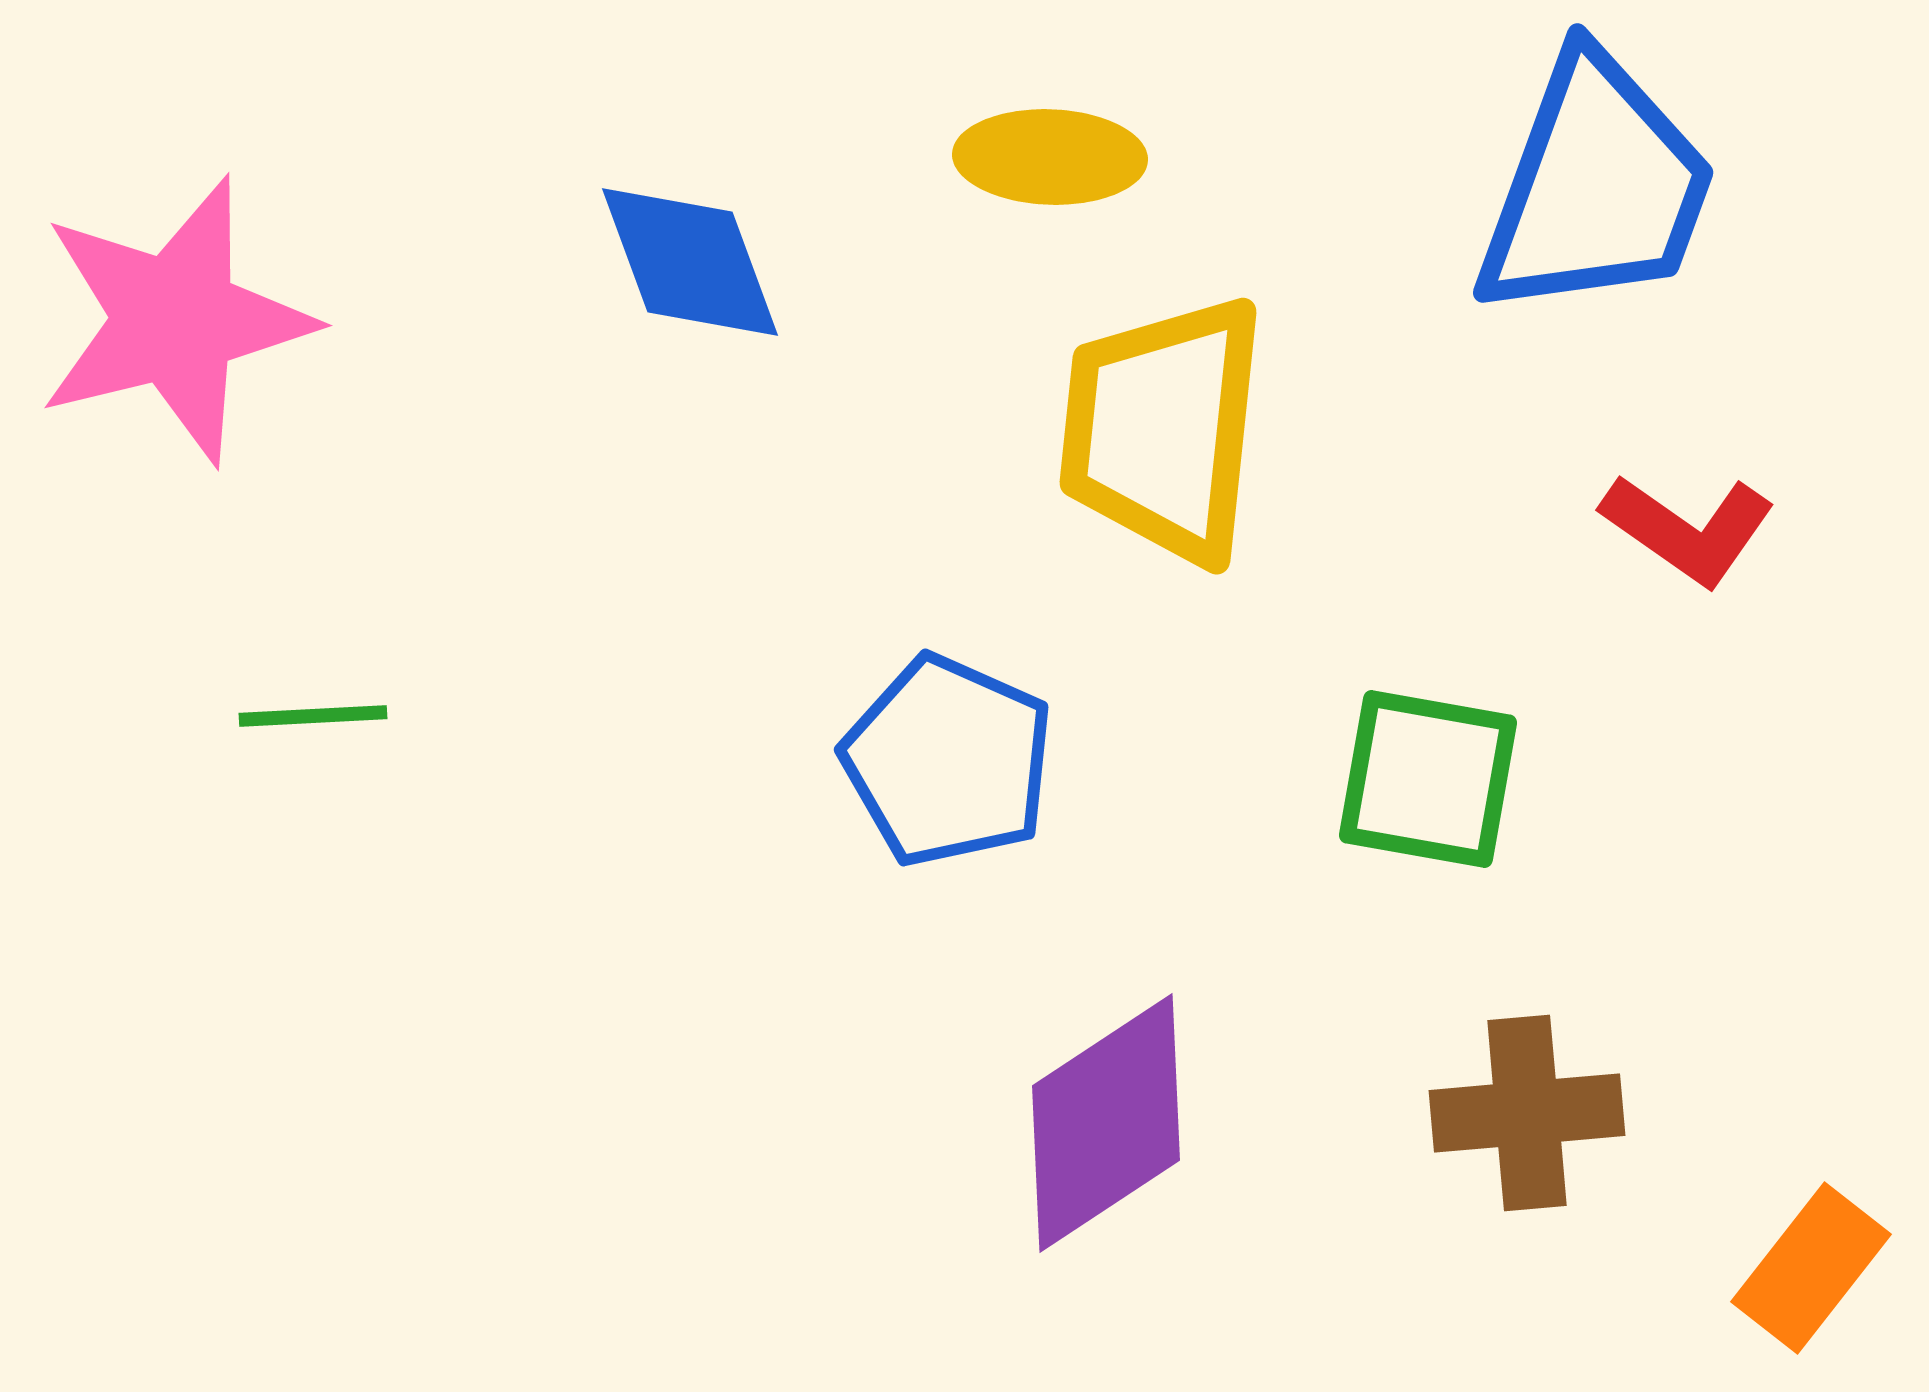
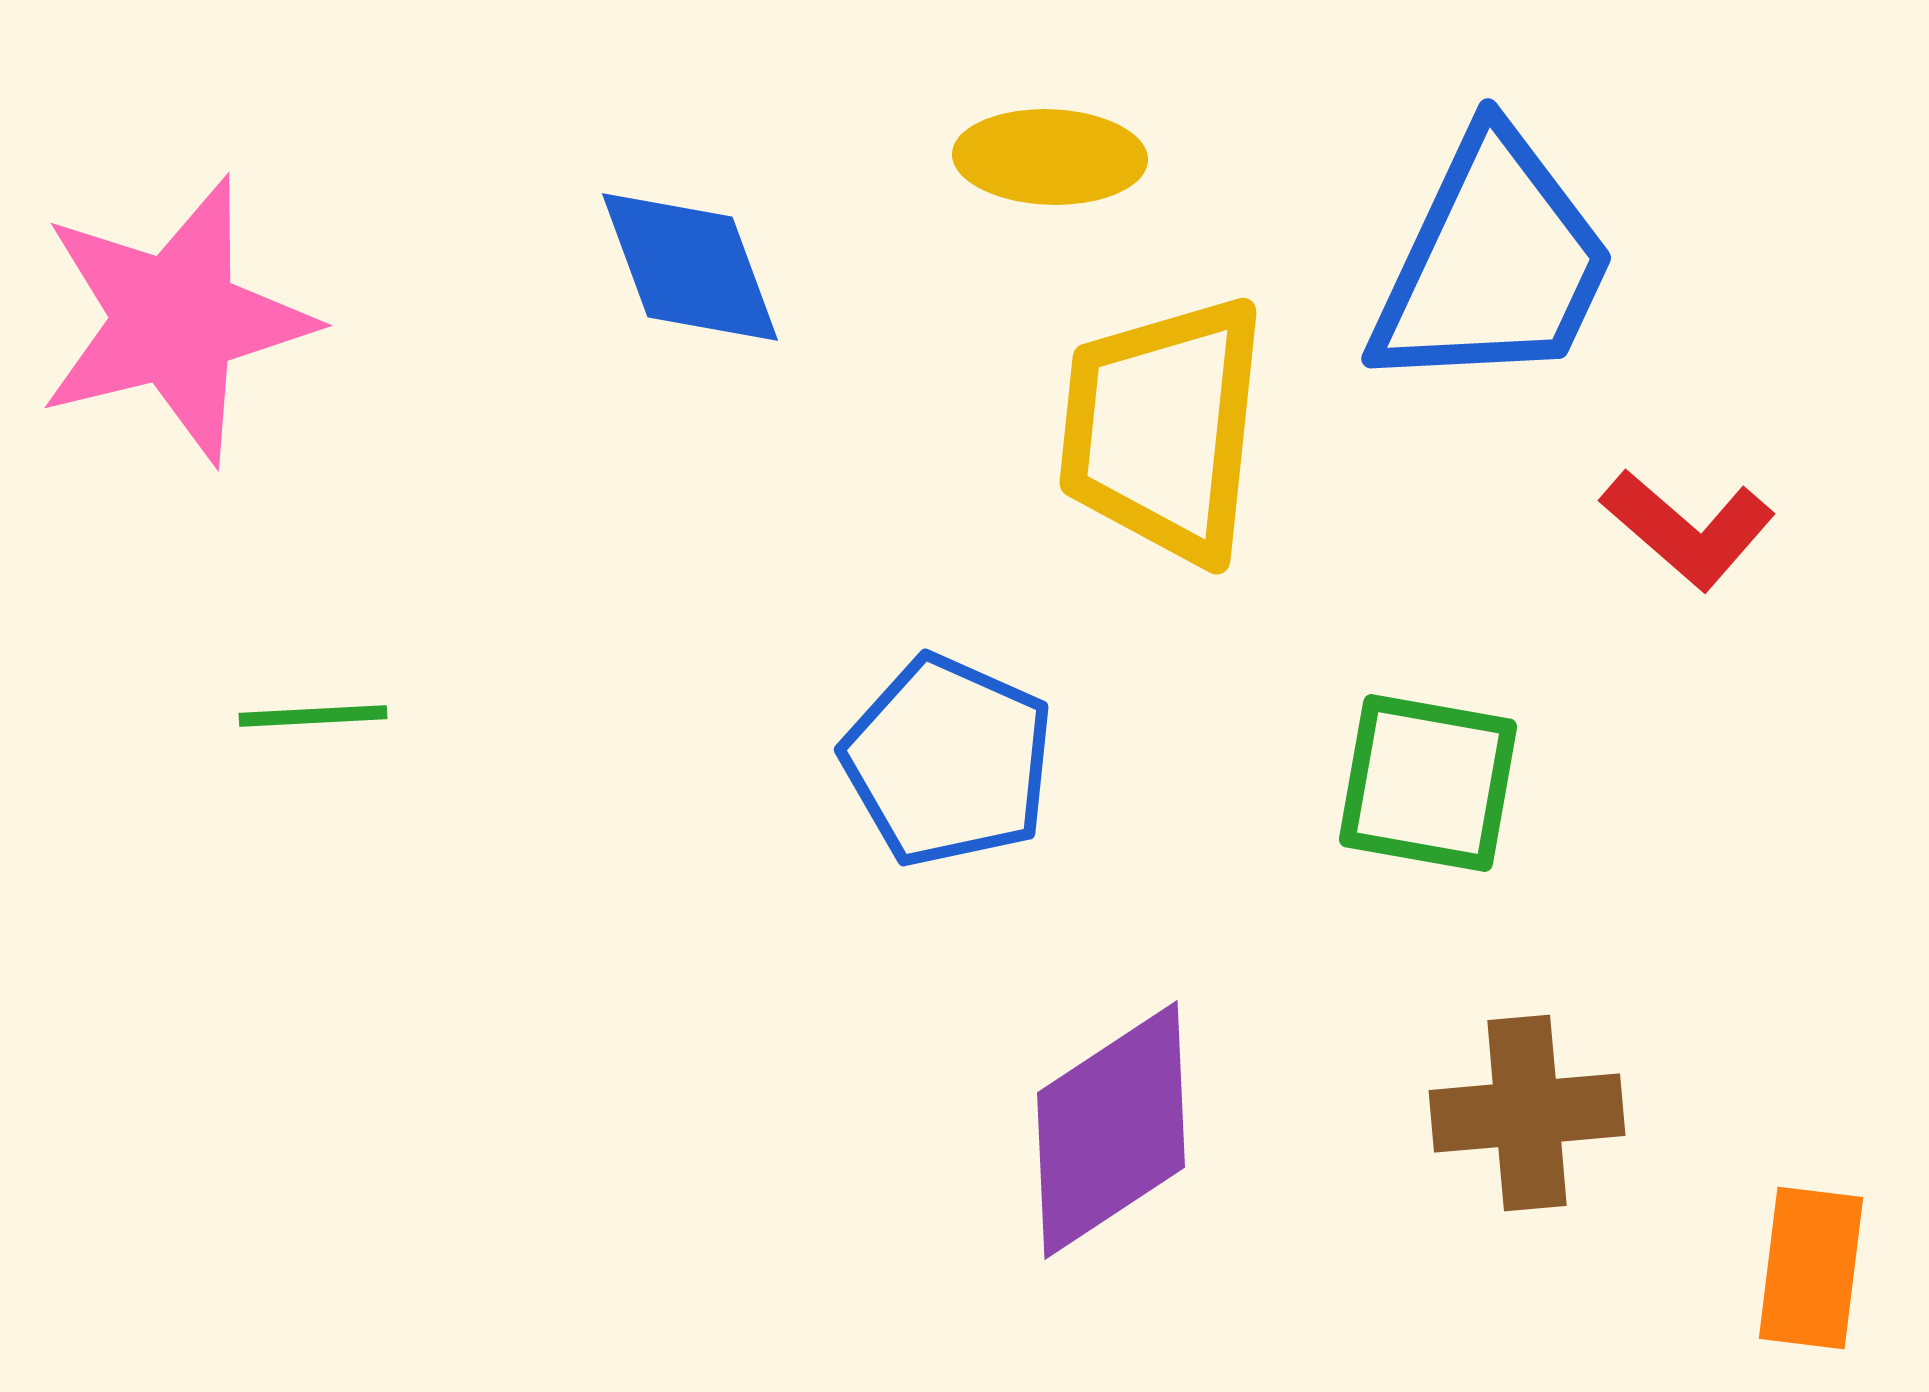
blue trapezoid: moved 103 px left, 76 px down; rotated 5 degrees clockwise
blue diamond: moved 5 px down
red L-shape: rotated 6 degrees clockwise
green square: moved 4 px down
purple diamond: moved 5 px right, 7 px down
orange rectangle: rotated 31 degrees counterclockwise
